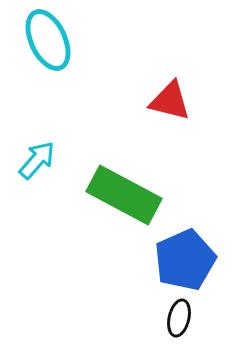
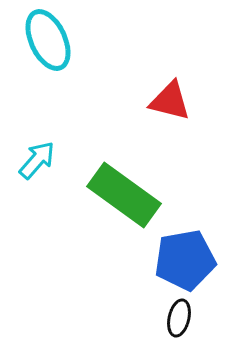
green rectangle: rotated 8 degrees clockwise
blue pentagon: rotated 14 degrees clockwise
